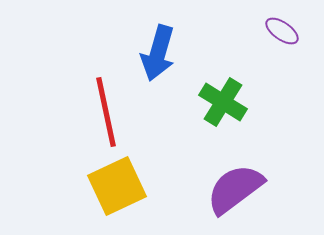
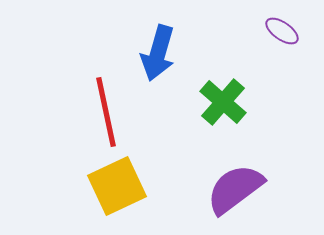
green cross: rotated 9 degrees clockwise
